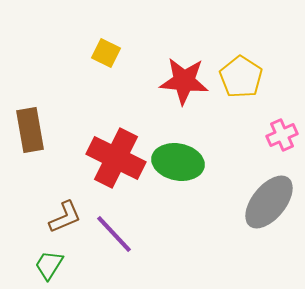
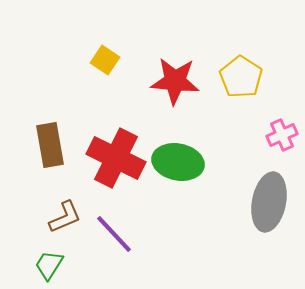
yellow square: moved 1 px left, 7 px down; rotated 8 degrees clockwise
red star: moved 9 px left
brown rectangle: moved 20 px right, 15 px down
gray ellipse: rotated 28 degrees counterclockwise
